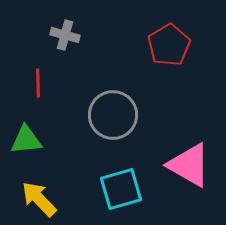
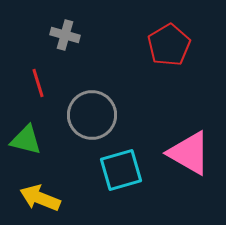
red line: rotated 16 degrees counterclockwise
gray circle: moved 21 px left
green triangle: rotated 20 degrees clockwise
pink triangle: moved 12 px up
cyan square: moved 19 px up
yellow arrow: moved 1 px right, 1 px up; rotated 24 degrees counterclockwise
